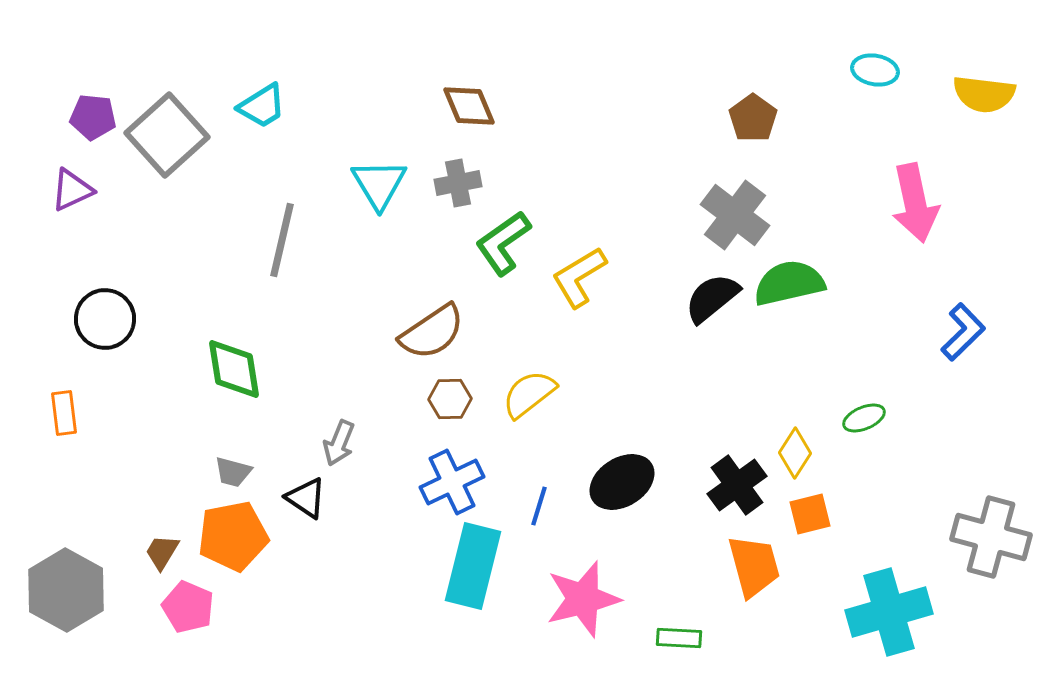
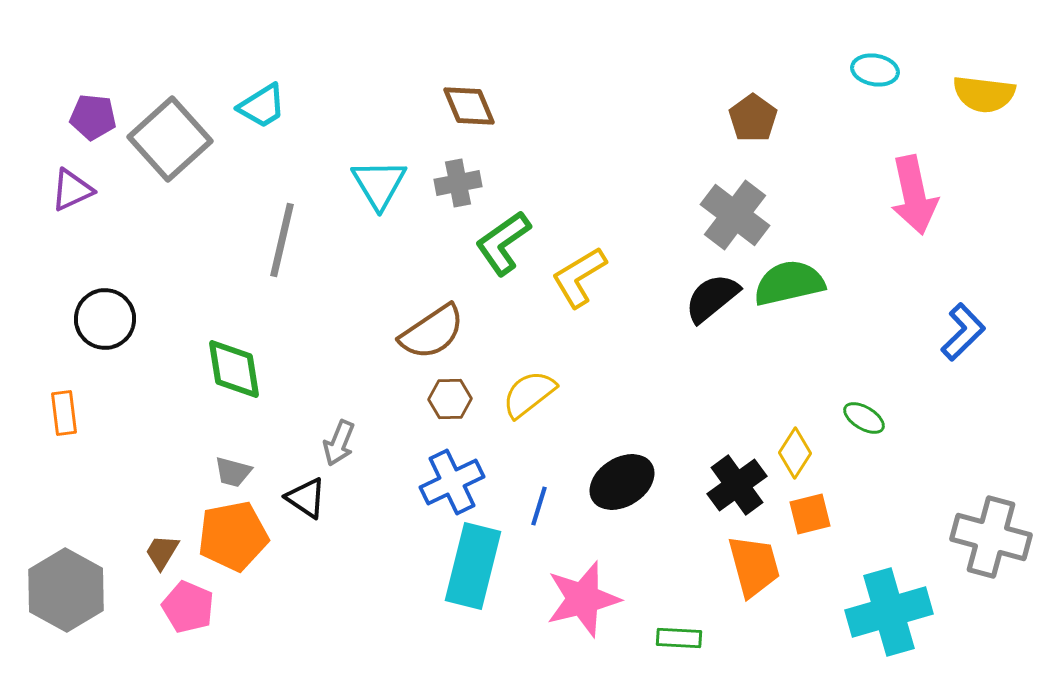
gray square at (167, 135): moved 3 px right, 4 px down
pink arrow at (915, 203): moved 1 px left, 8 px up
green ellipse at (864, 418): rotated 54 degrees clockwise
